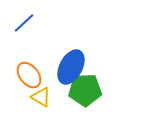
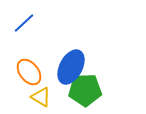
orange ellipse: moved 3 px up
